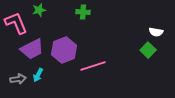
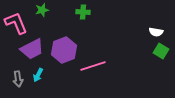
green star: moved 3 px right
green square: moved 13 px right, 1 px down; rotated 14 degrees counterclockwise
gray arrow: rotated 91 degrees clockwise
